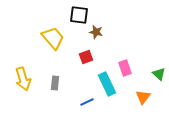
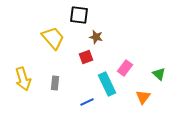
brown star: moved 5 px down
pink rectangle: rotated 56 degrees clockwise
